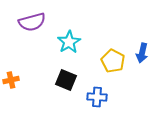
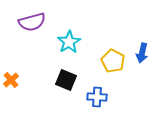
orange cross: rotated 28 degrees counterclockwise
